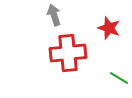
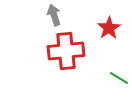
red star: rotated 20 degrees clockwise
red cross: moved 2 px left, 2 px up
